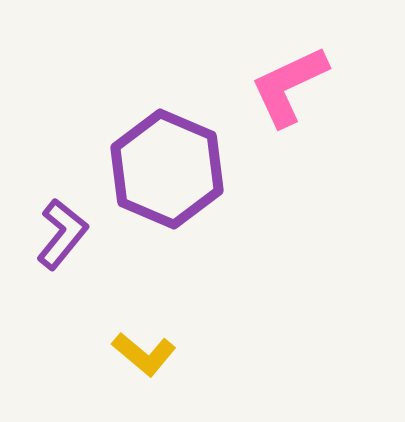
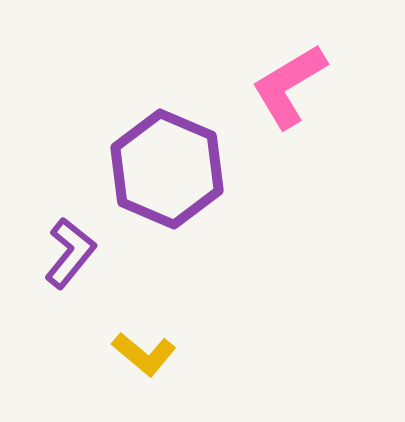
pink L-shape: rotated 6 degrees counterclockwise
purple L-shape: moved 8 px right, 19 px down
